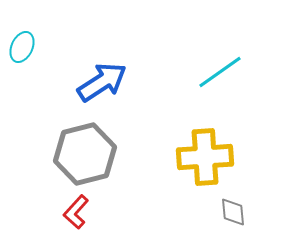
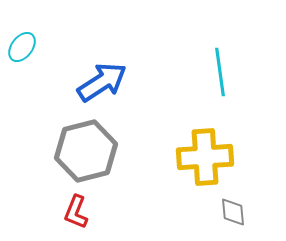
cyan ellipse: rotated 12 degrees clockwise
cyan line: rotated 63 degrees counterclockwise
gray hexagon: moved 1 px right, 3 px up
red L-shape: rotated 20 degrees counterclockwise
